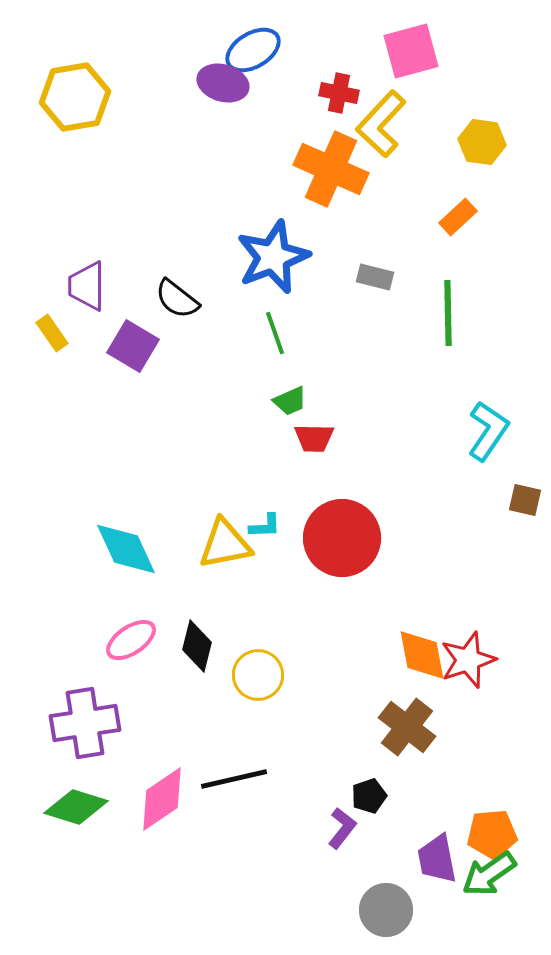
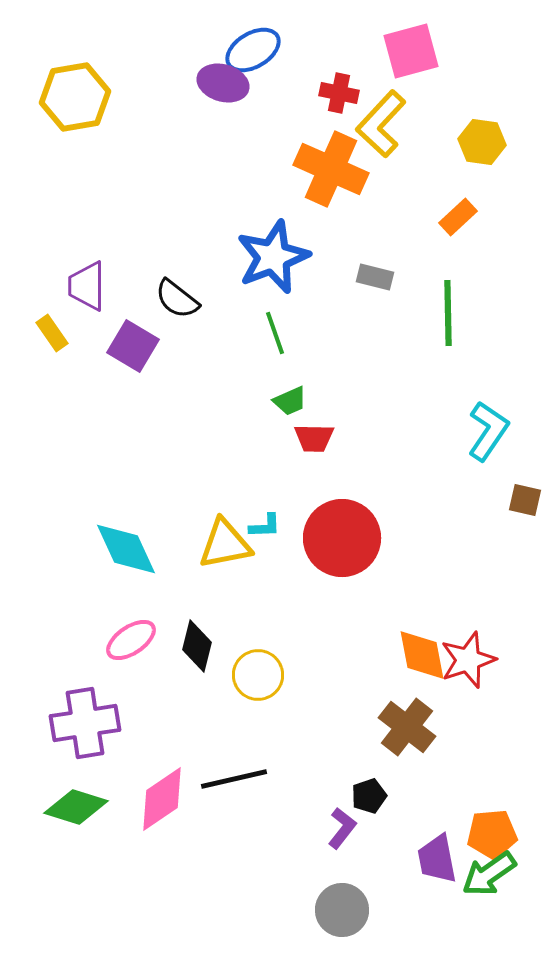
gray circle at (386, 910): moved 44 px left
